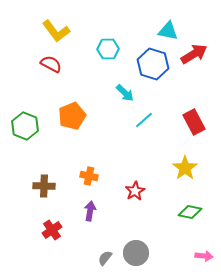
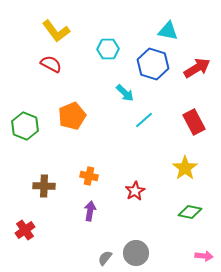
red arrow: moved 3 px right, 14 px down
red cross: moved 27 px left
